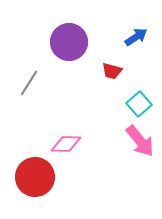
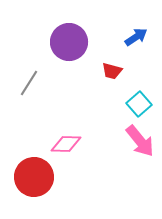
red circle: moved 1 px left
